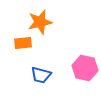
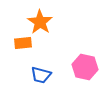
orange star: rotated 25 degrees counterclockwise
pink hexagon: moved 1 px up
